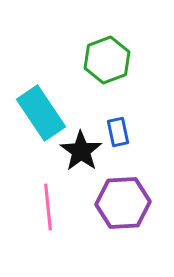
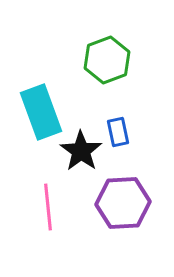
cyan rectangle: moved 1 px up; rotated 14 degrees clockwise
